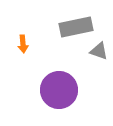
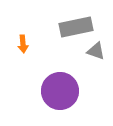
gray triangle: moved 3 px left
purple circle: moved 1 px right, 1 px down
